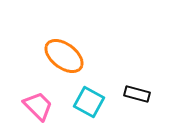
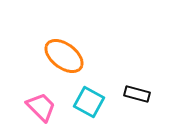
pink trapezoid: moved 3 px right, 1 px down
